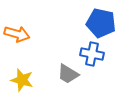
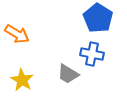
blue pentagon: moved 3 px left, 5 px up; rotated 20 degrees clockwise
orange arrow: rotated 15 degrees clockwise
yellow star: rotated 15 degrees clockwise
